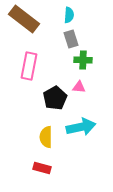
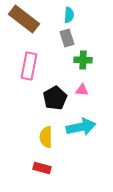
gray rectangle: moved 4 px left, 1 px up
pink triangle: moved 3 px right, 3 px down
